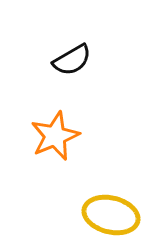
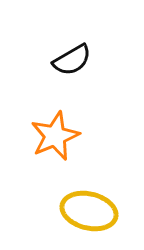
yellow ellipse: moved 22 px left, 4 px up
